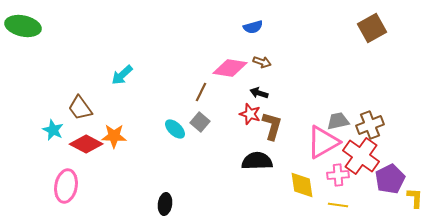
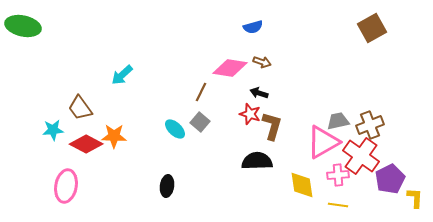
cyan star: rotated 30 degrees counterclockwise
black ellipse: moved 2 px right, 18 px up
